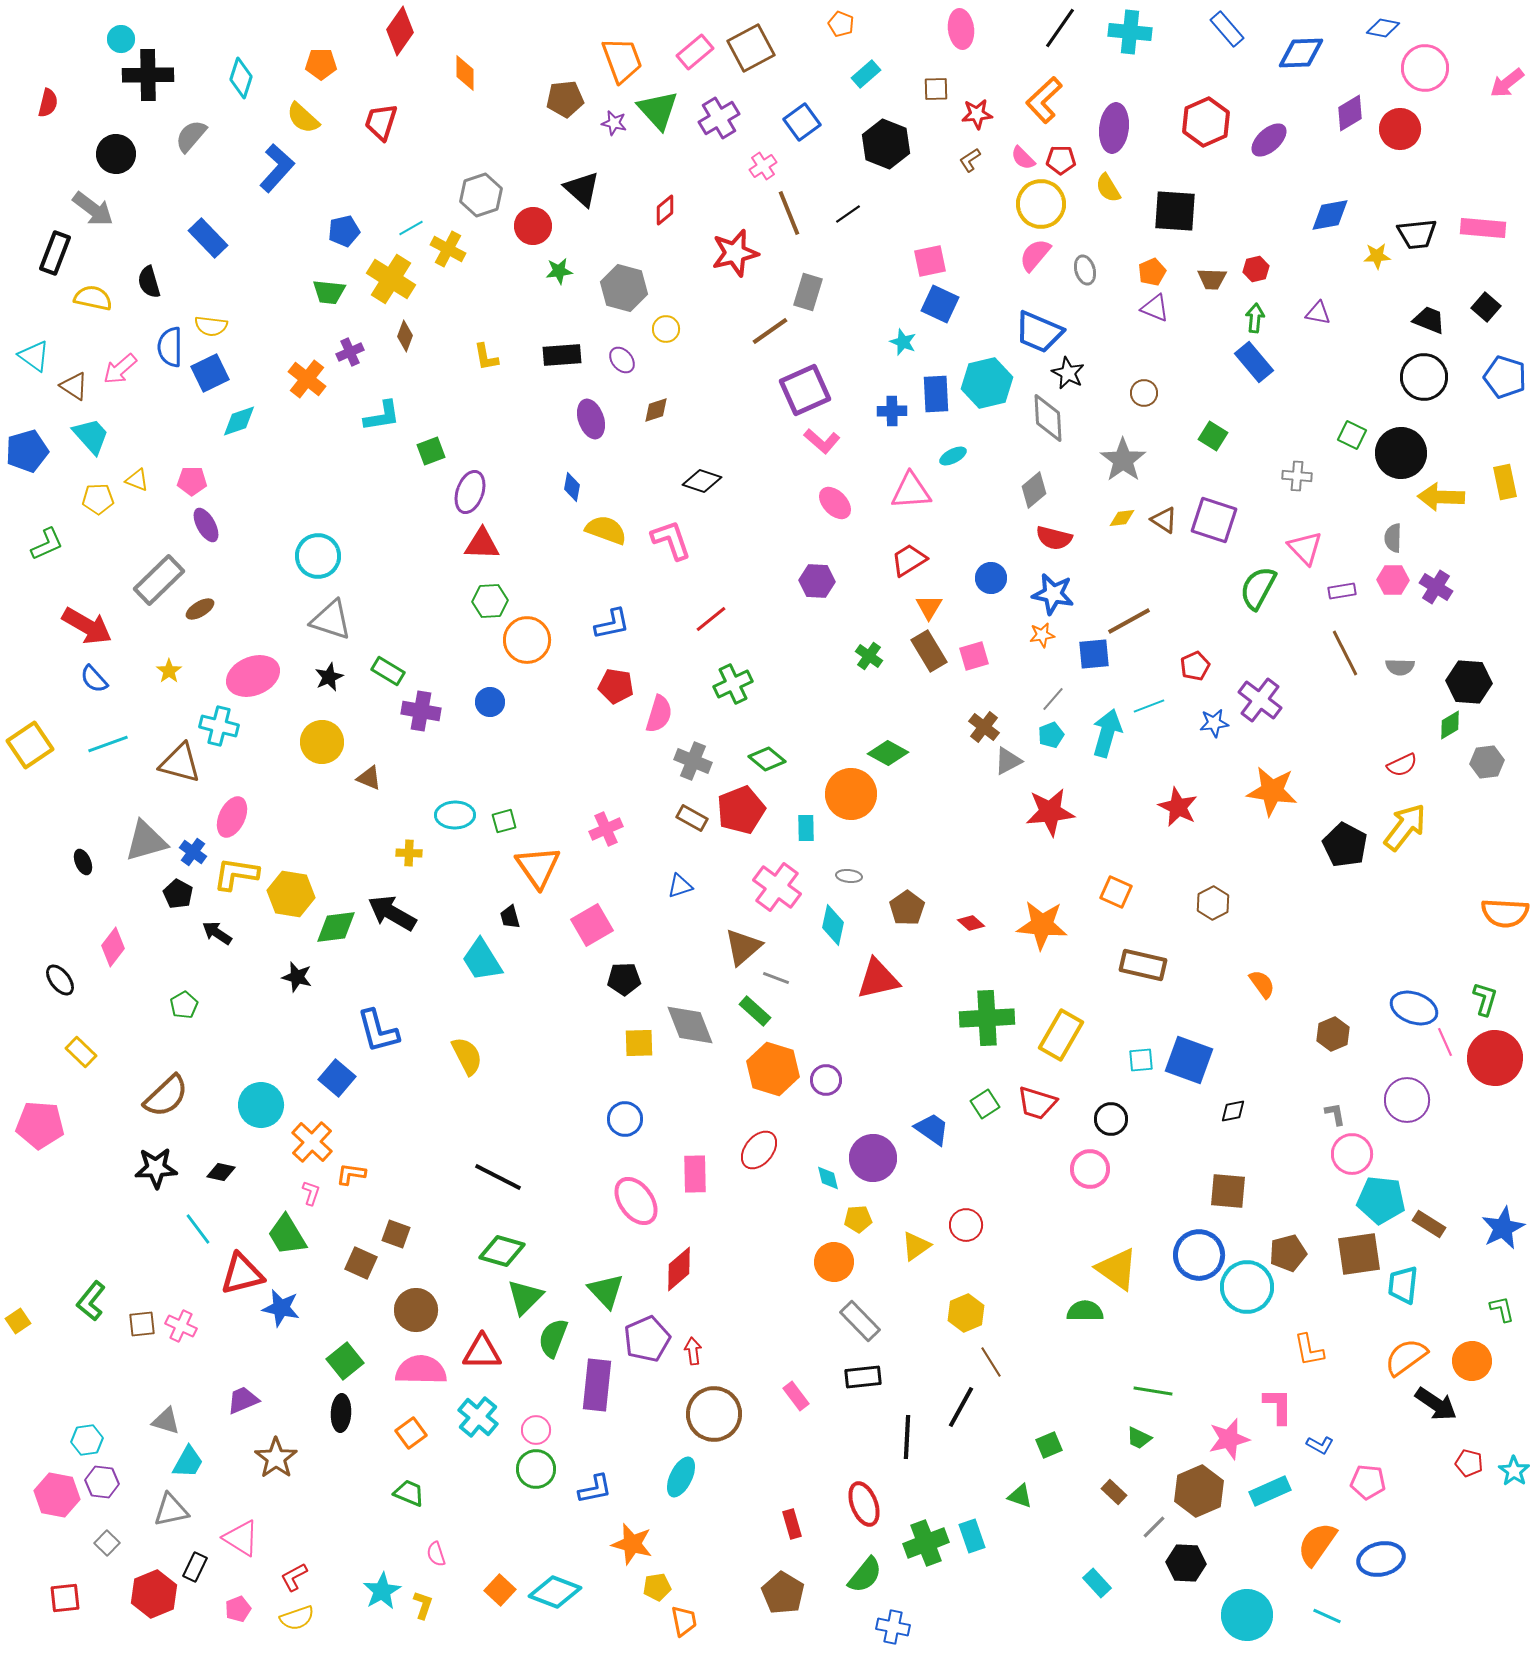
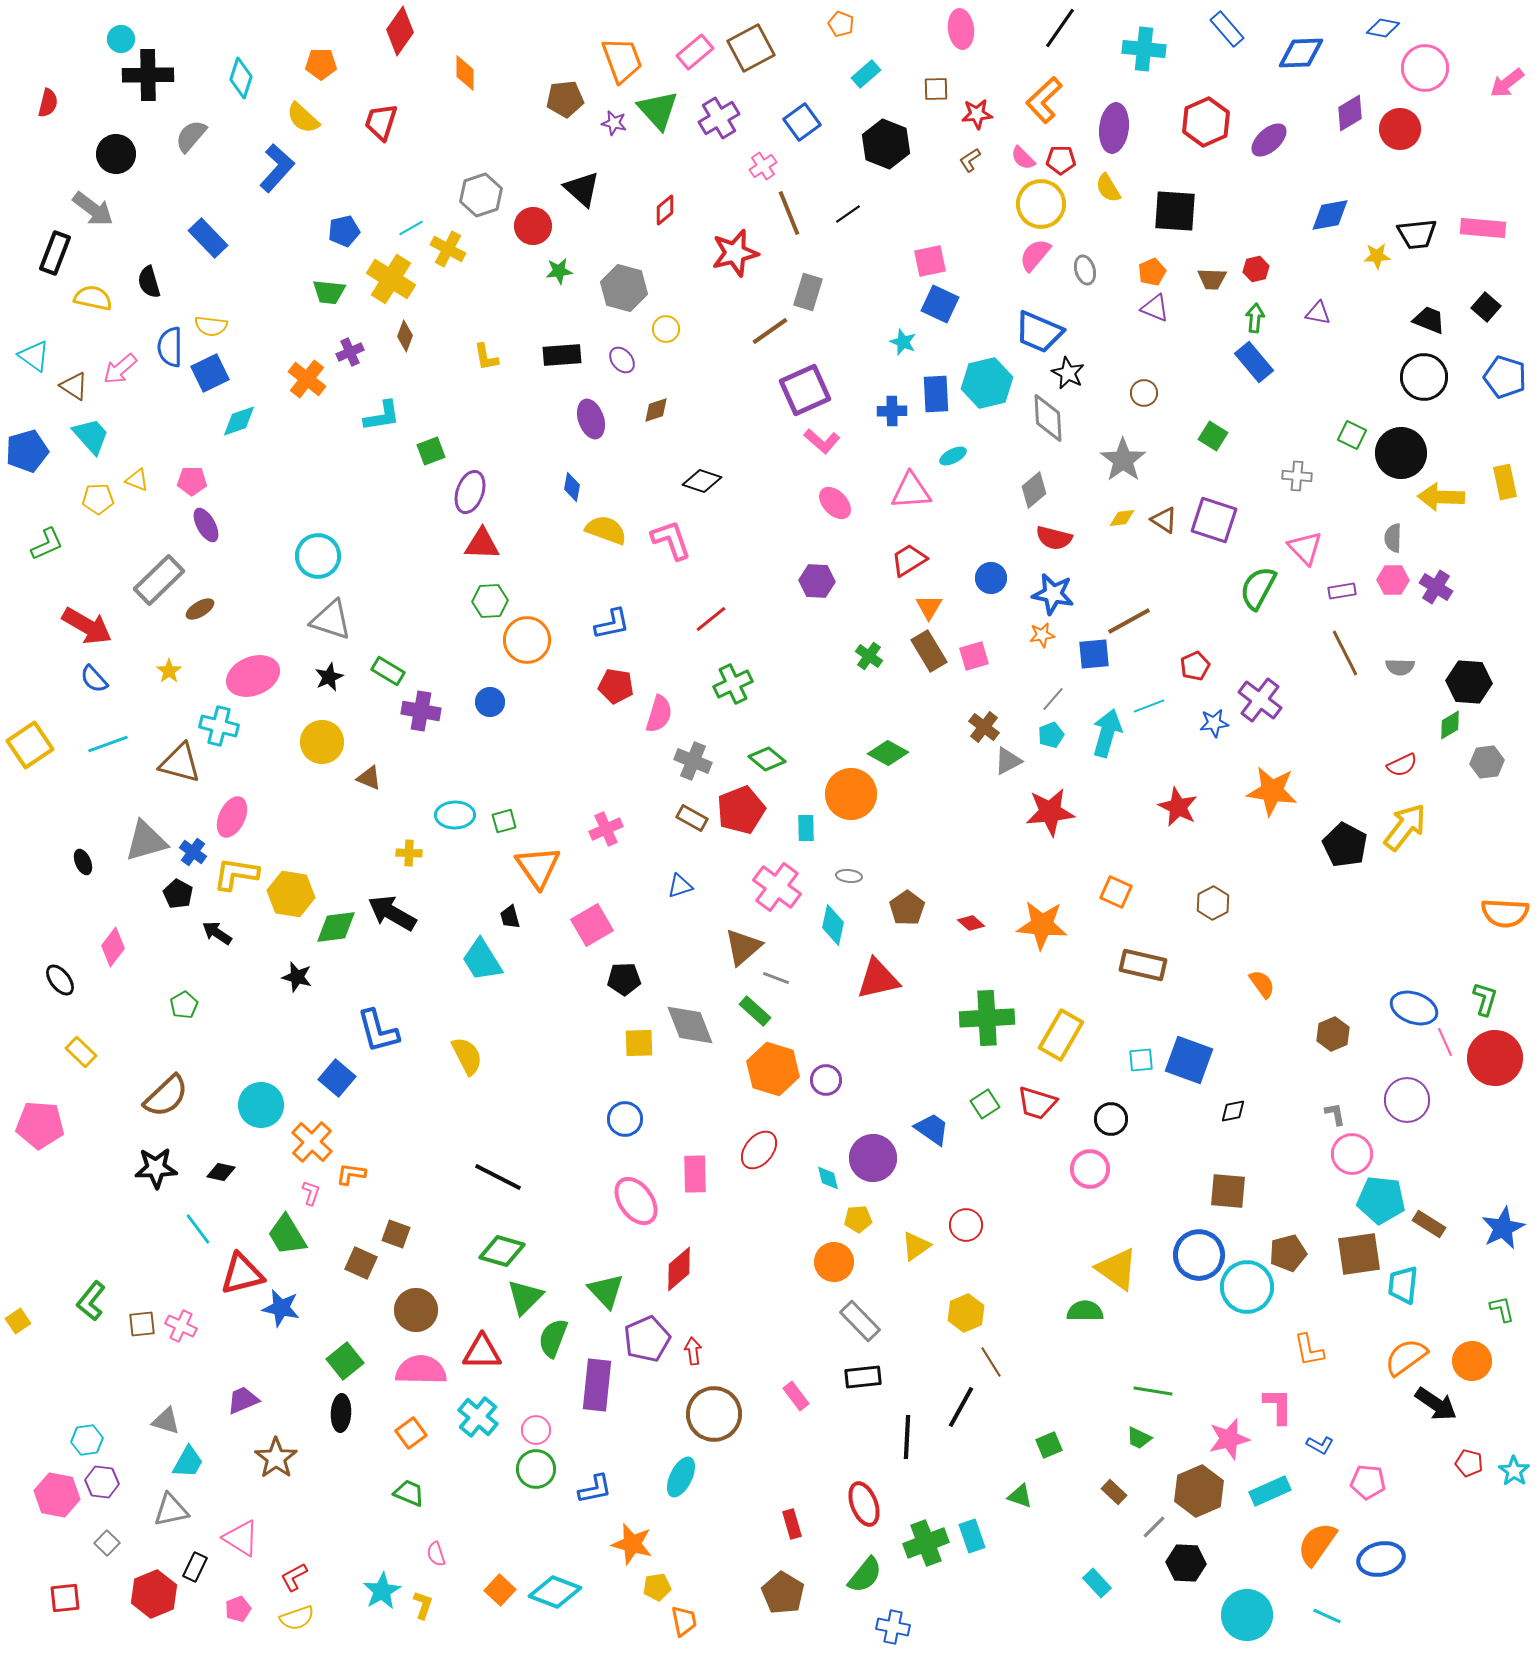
cyan cross at (1130, 32): moved 14 px right, 17 px down
